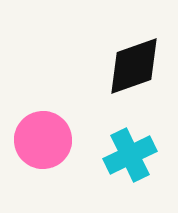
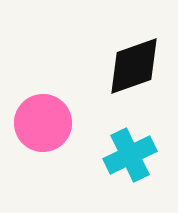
pink circle: moved 17 px up
